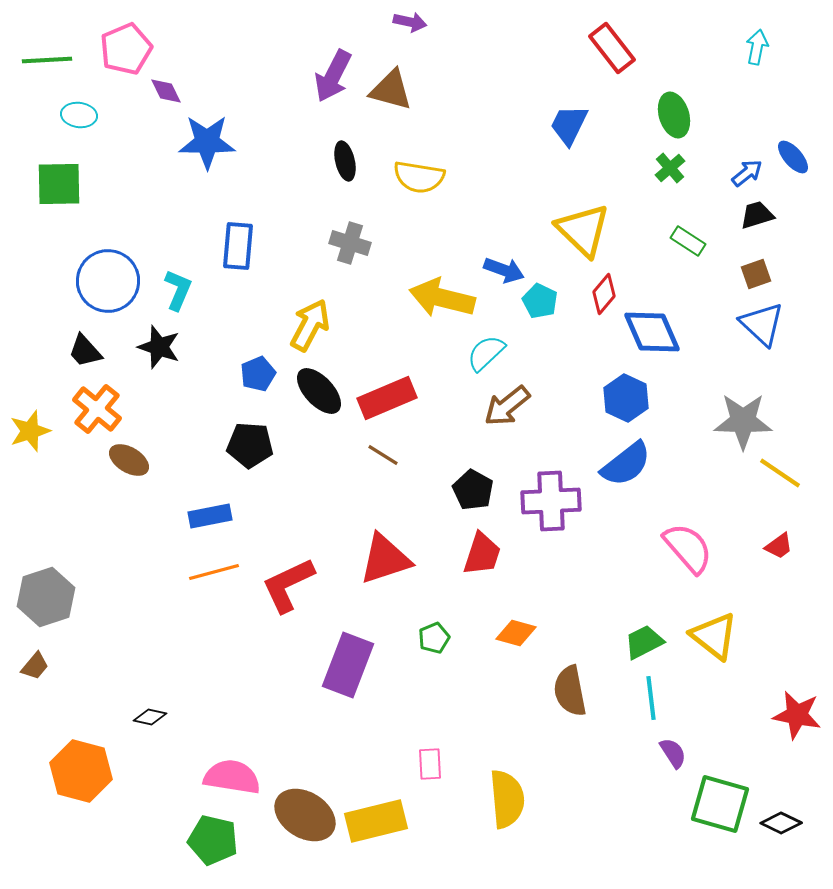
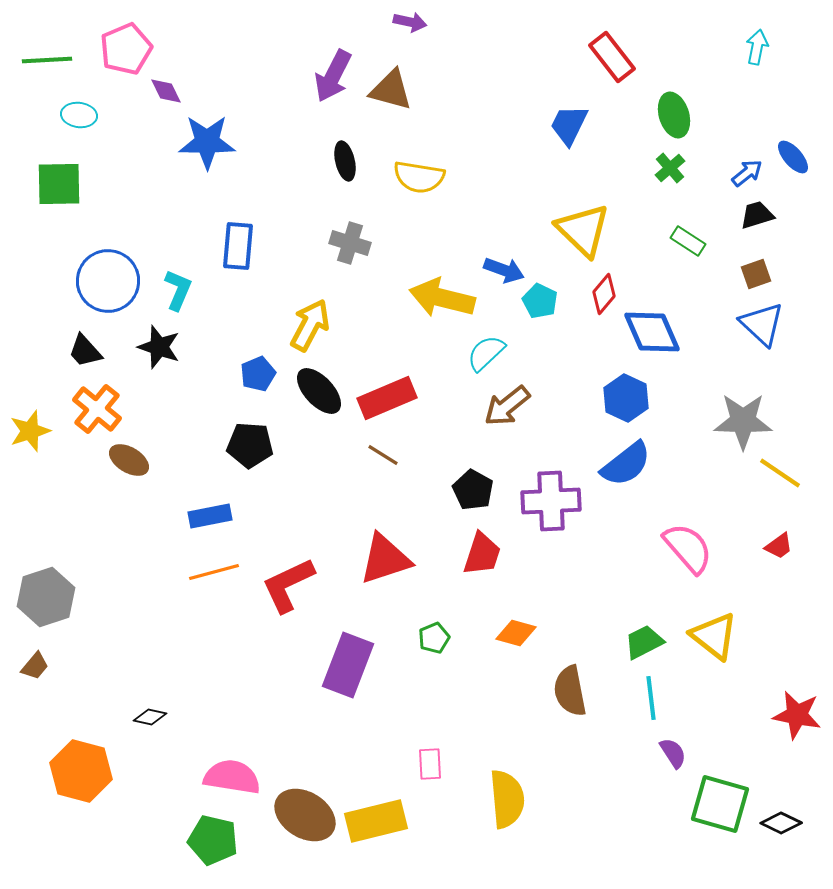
red rectangle at (612, 48): moved 9 px down
